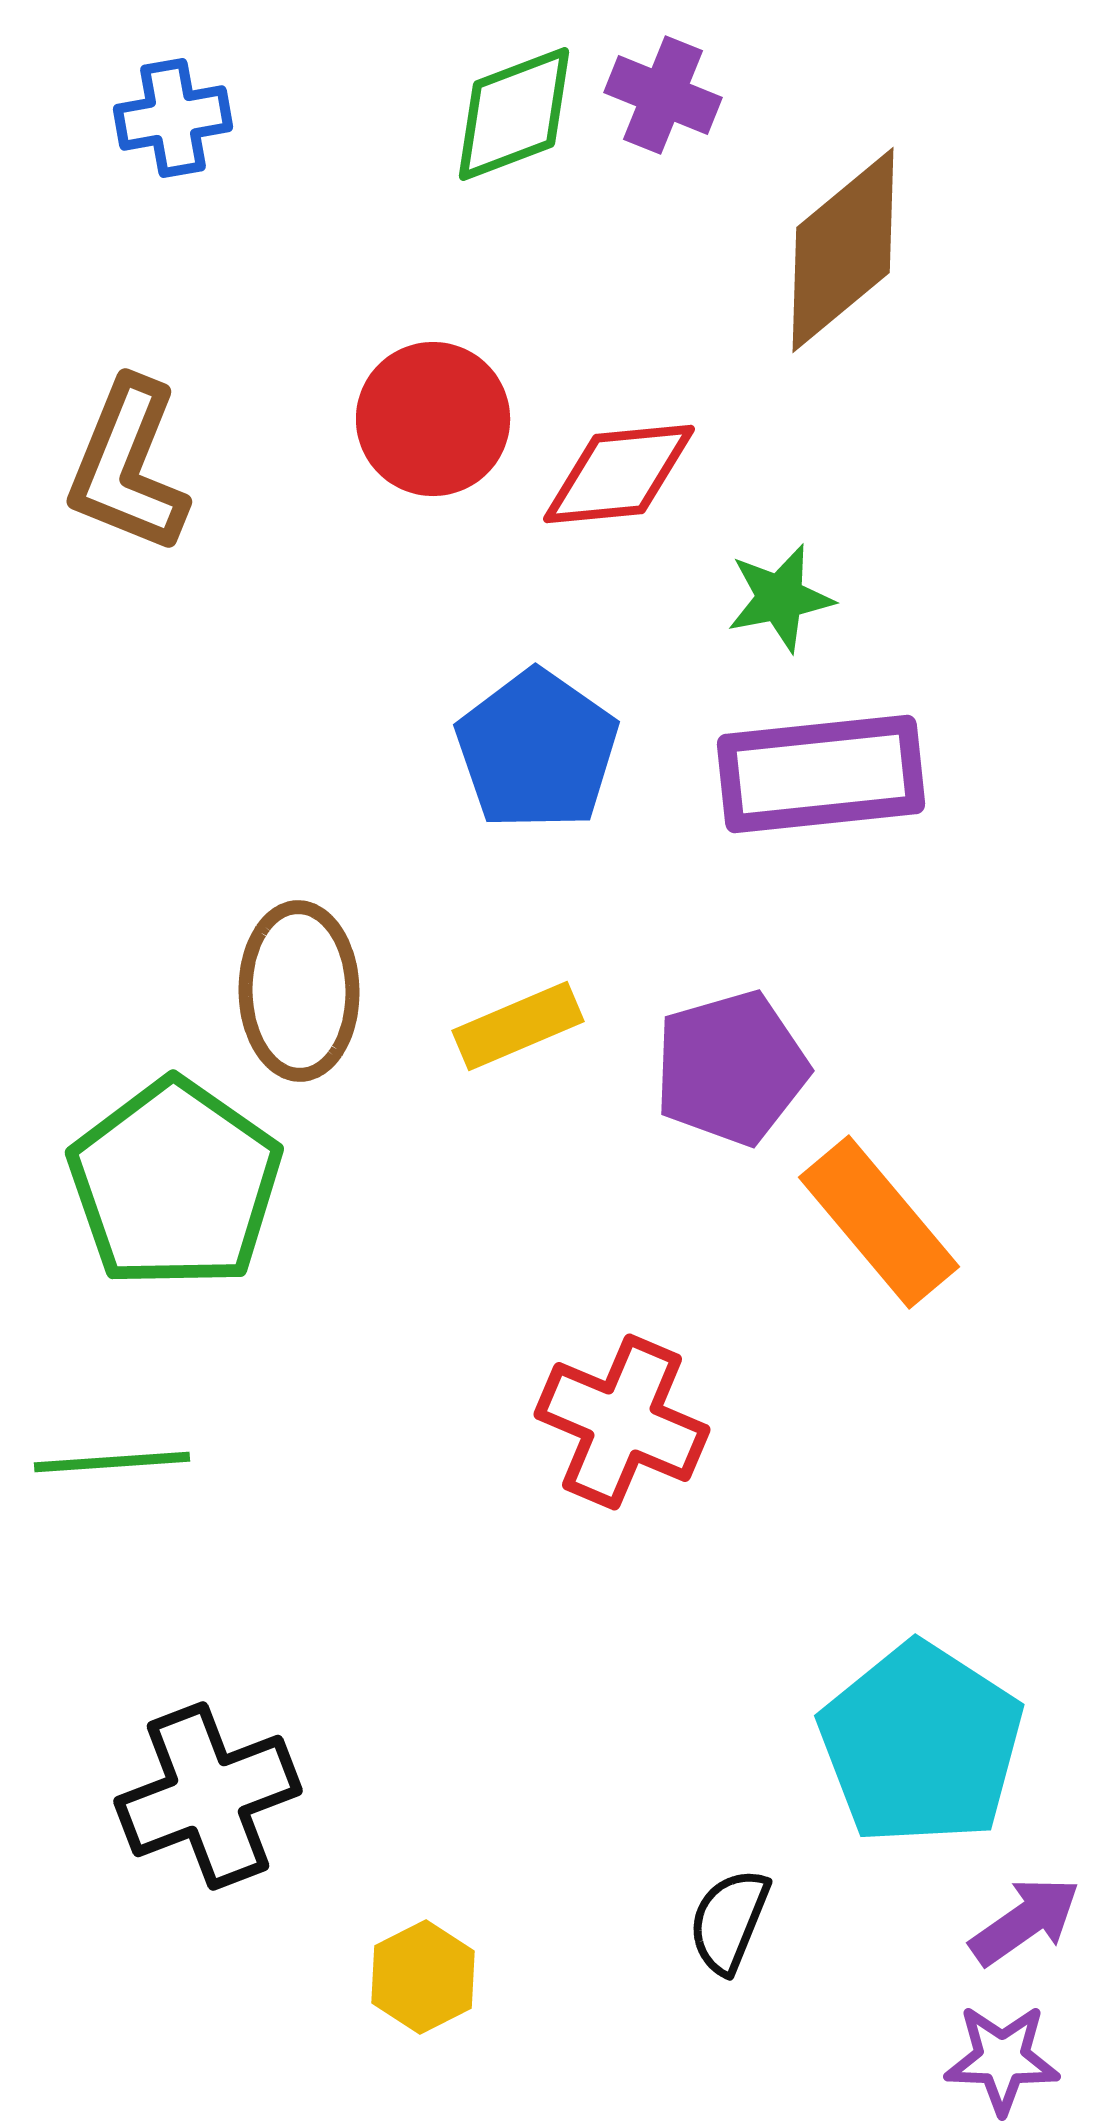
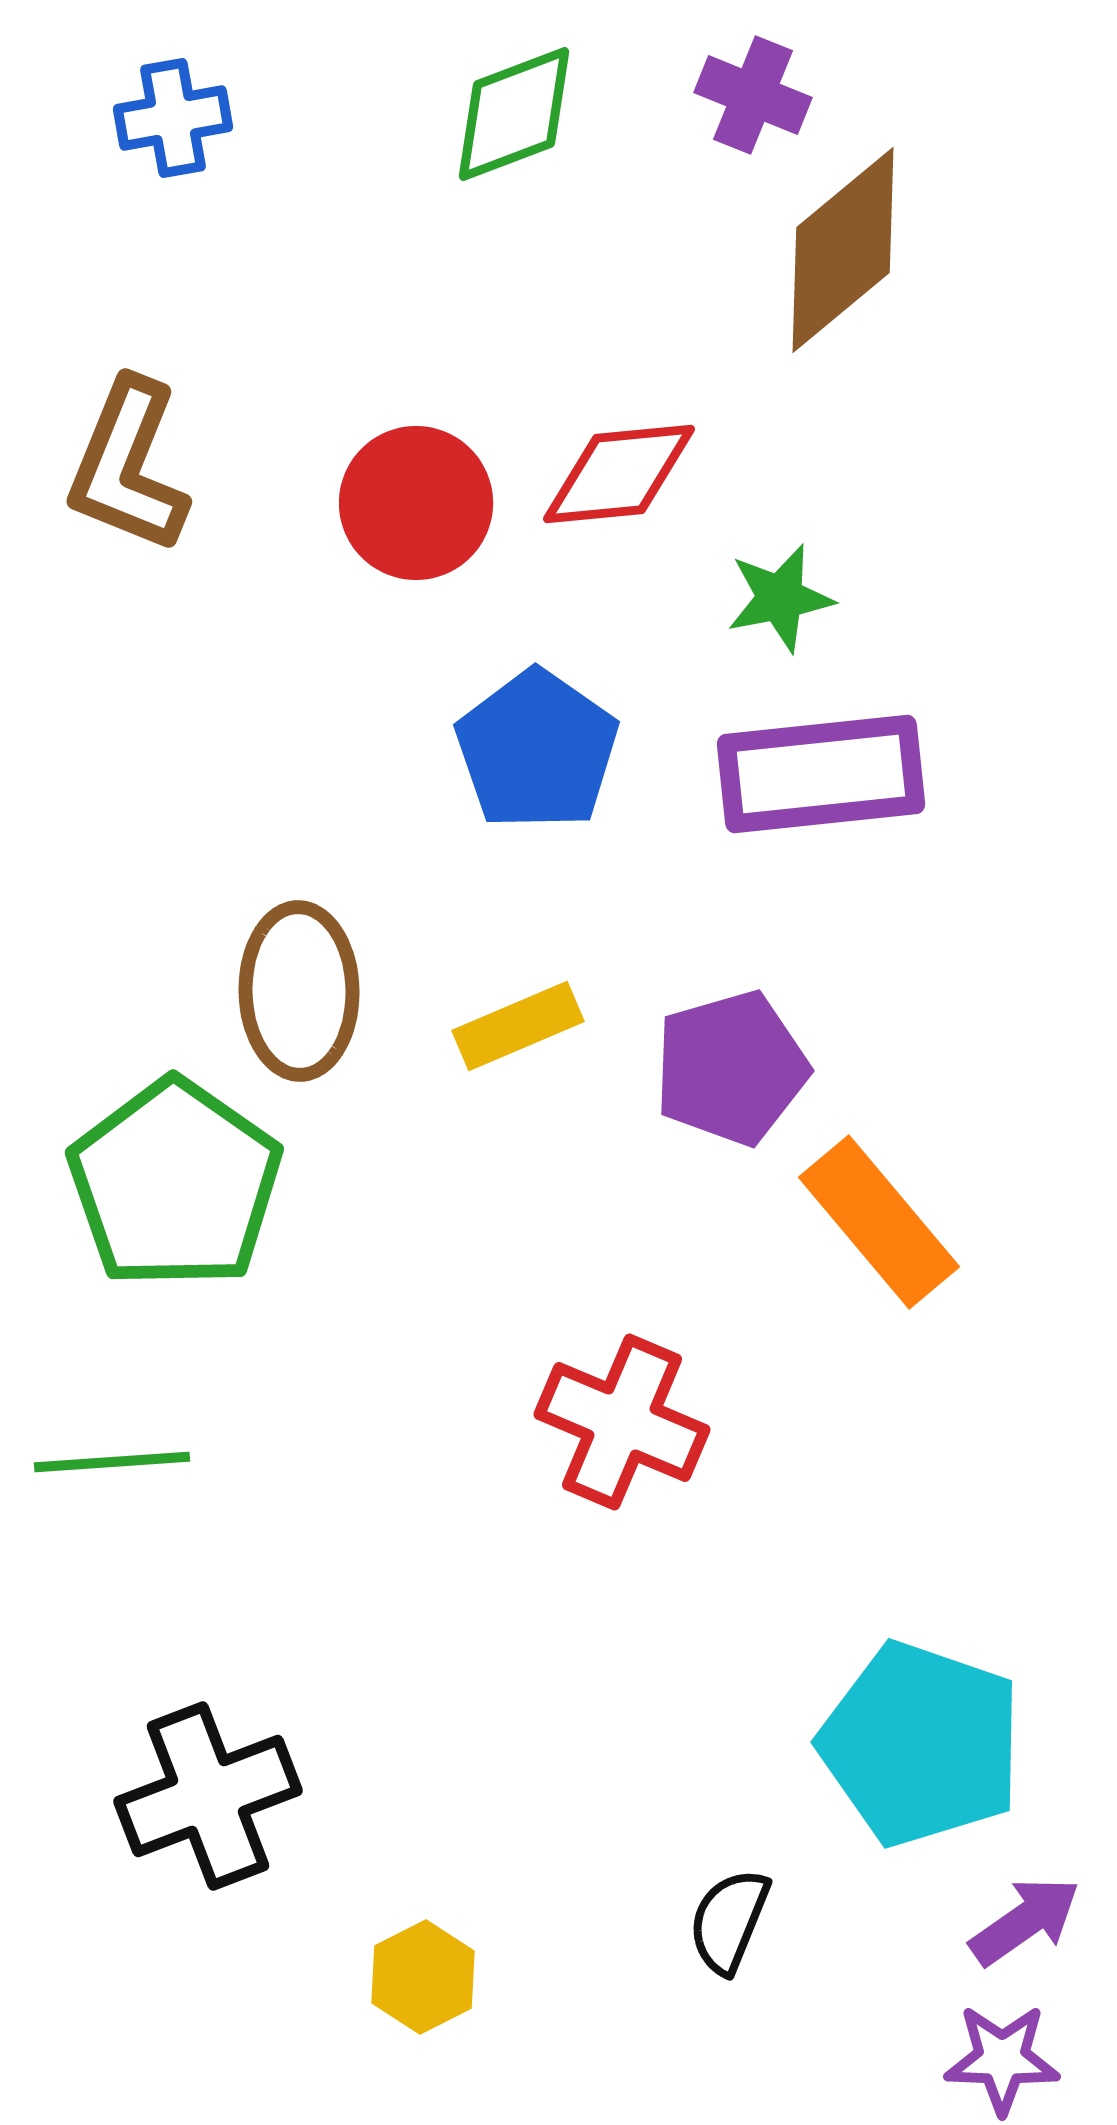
purple cross: moved 90 px right
red circle: moved 17 px left, 84 px down
cyan pentagon: rotated 14 degrees counterclockwise
